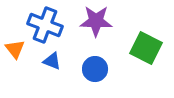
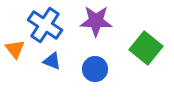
blue cross: rotated 12 degrees clockwise
green square: rotated 12 degrees clockwise
